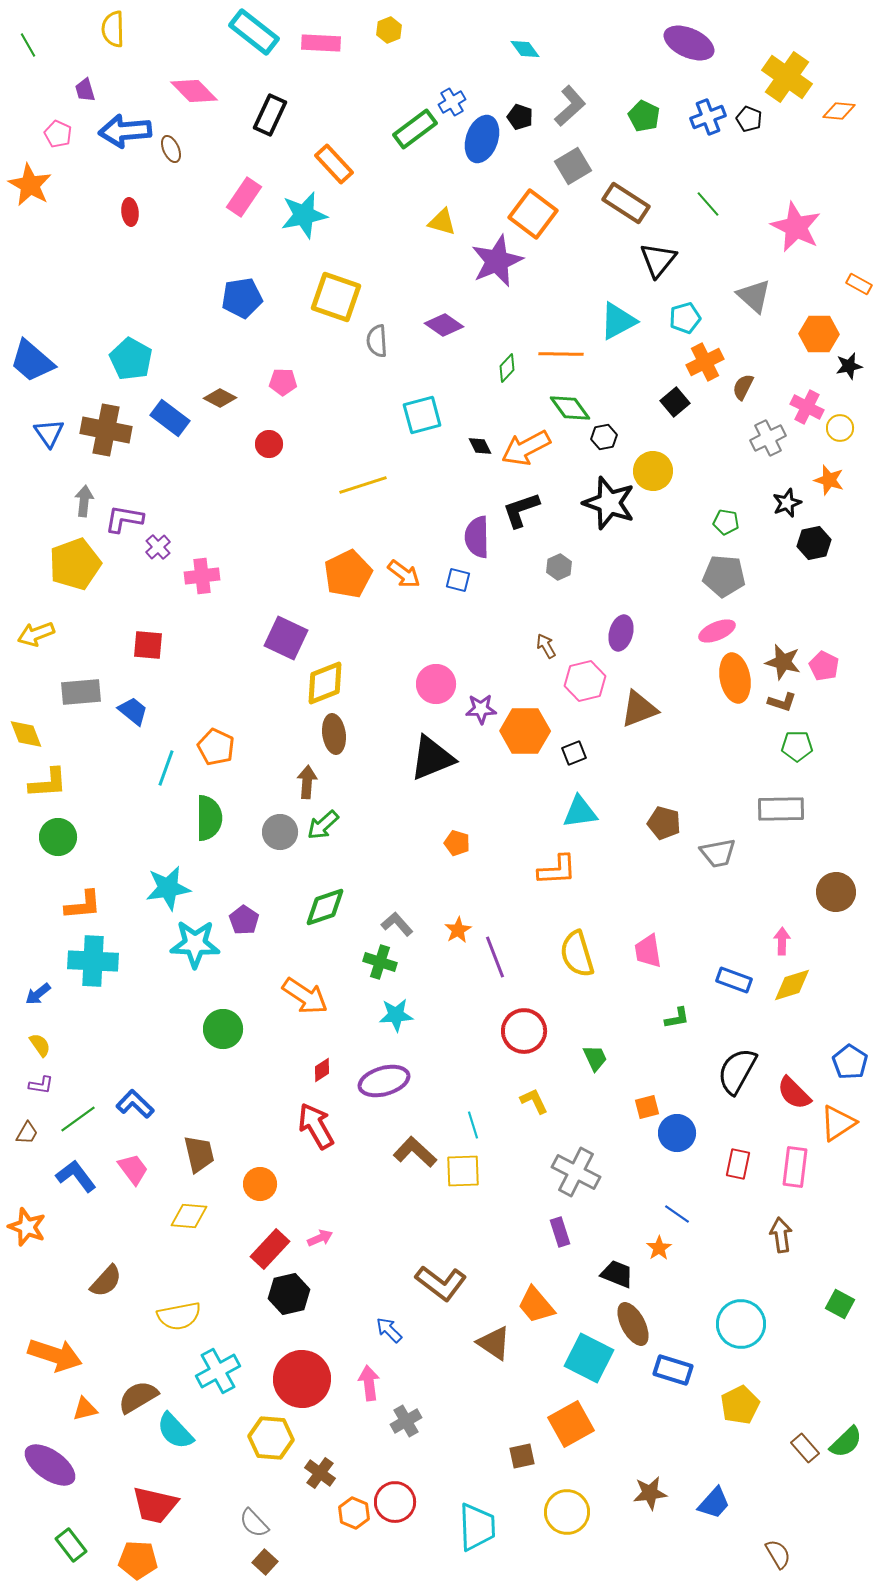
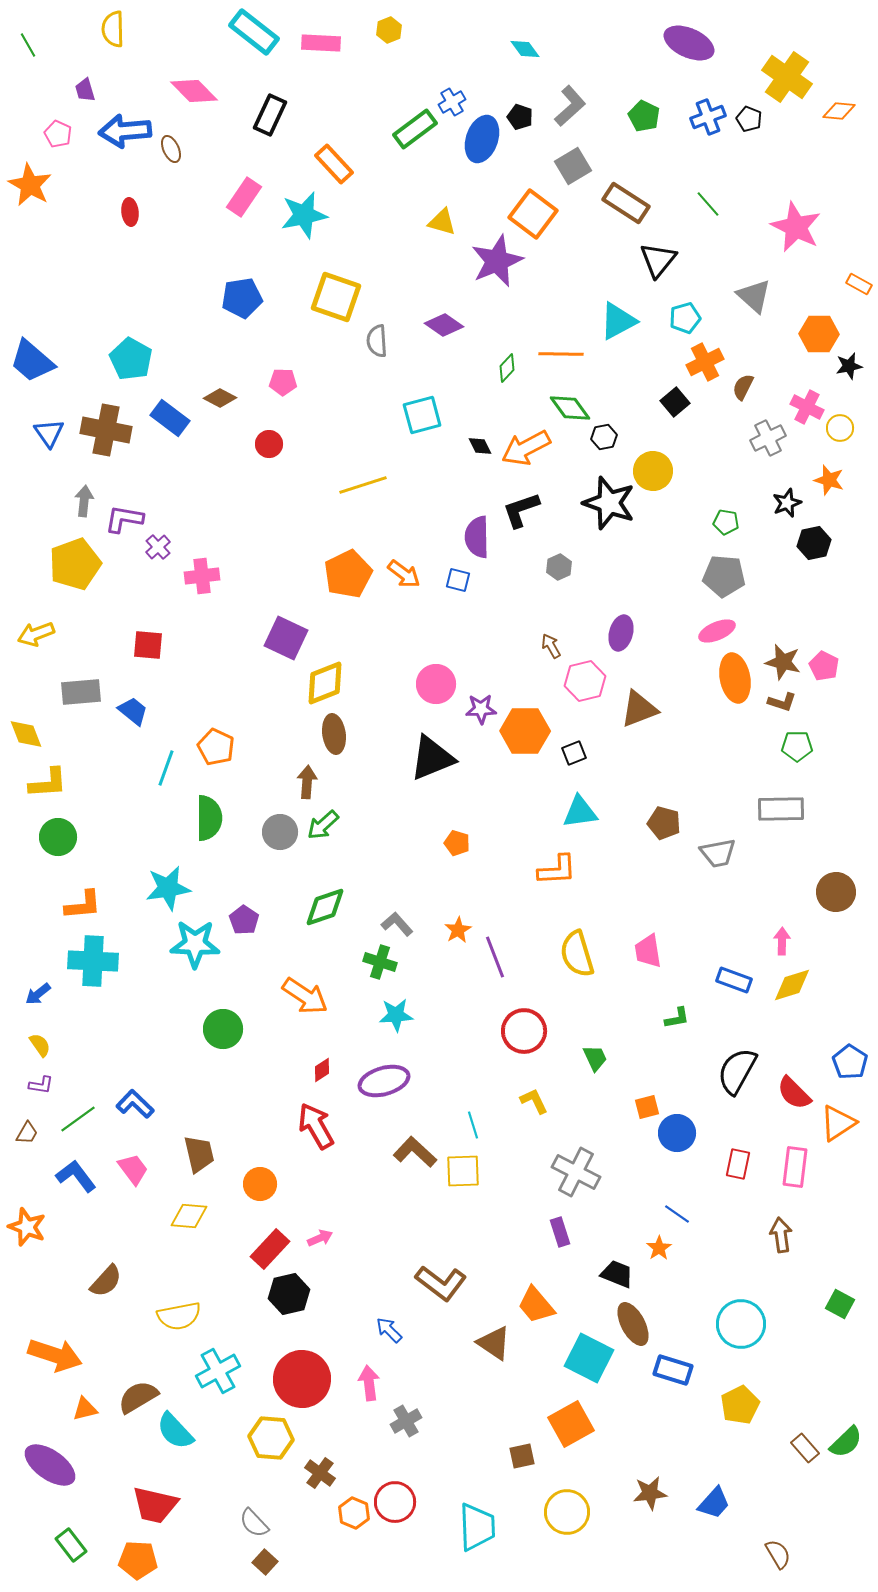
brown arrow at (546, 646): moved 5 px right
